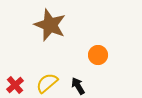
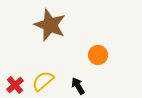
yellow semicircle: moved 4 px left, 2 px up
